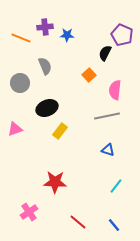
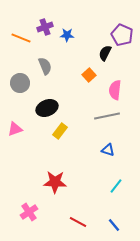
purple cross: rotated 14 degrees counterclockwise
red line: rotated 12 degrees counterclockwise
